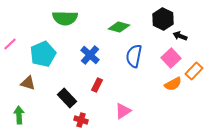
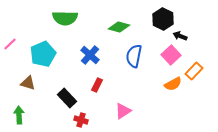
pink square: moved 3 px up
